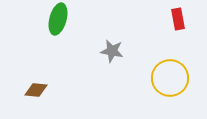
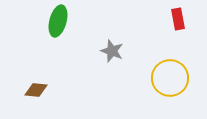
green ellipse: moved 2 px down
gray star: rotated 10 degrees clockwise
